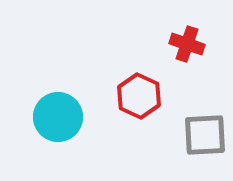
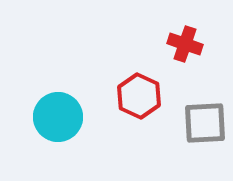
red cross: moved 2 px left
gray square: moved 12 px up
